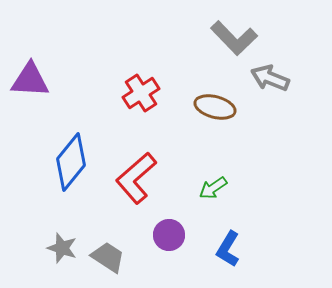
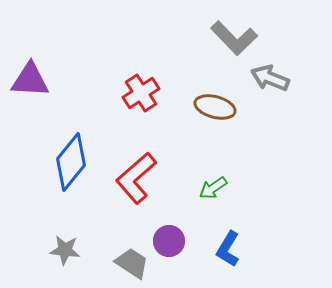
purple circle: moved 6 px down
gray star: moved 3 px right, 2 px down; rotated 12 degrees counterclockwise
gray trapezoid: moved 24 px right, 6 px down
